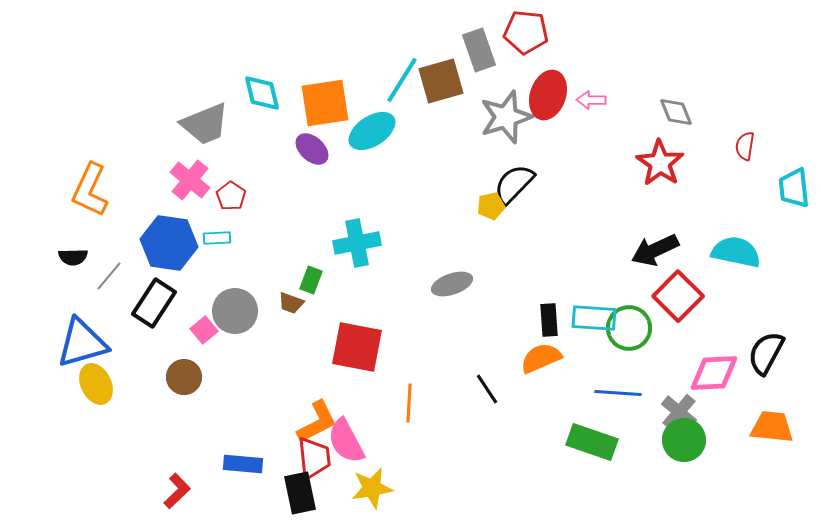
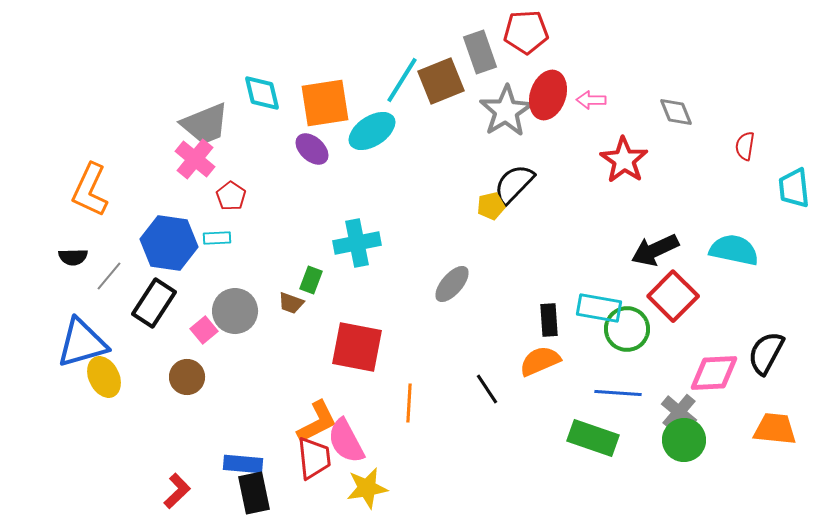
red pentagon at (526, 32): rotated 9 degrees counterclockwise
gray rectangle at (479, 50): moved 1 px right, 2 px down
brown square at (441, 81): rotated 6 degrees counterclockwise
gray star at (506, 117): moved 6 px up; rotated 14 degrees counterclockwise
red star at (660, 163): moved 36 px left, 3 px up
pink cross at (190, 180): moved 5 px right, 21 px up
cyan semicircle at (736, 252): moved 2 px left, 2 px up
gray ellipse at (452, 284): rotated 30 degrees counterclockwise
red square at (678, 296): moved 5 px left
cyan rectangle at (594, 318): moved 5 px right, 10 px up; rotated 6 degrees clockwise
green circle at (629, 328): moved 2 px left, 1 px down
orange semicircle at (541, 358): moved 1 px left, 3 px down
brown circle at (184, 377): moved 3 px right
yellow ellipse at (96, 384): moved 8 px right, 7 px up
orange trapezoid at (772, 427): moved 3 px right, 2 px down
green rectangle at (592, 442): moved 1 px right, 4 px up
yellow star at (372, 488): moved 5 px left
black rectangle at (300, 493): moved 46 px left
